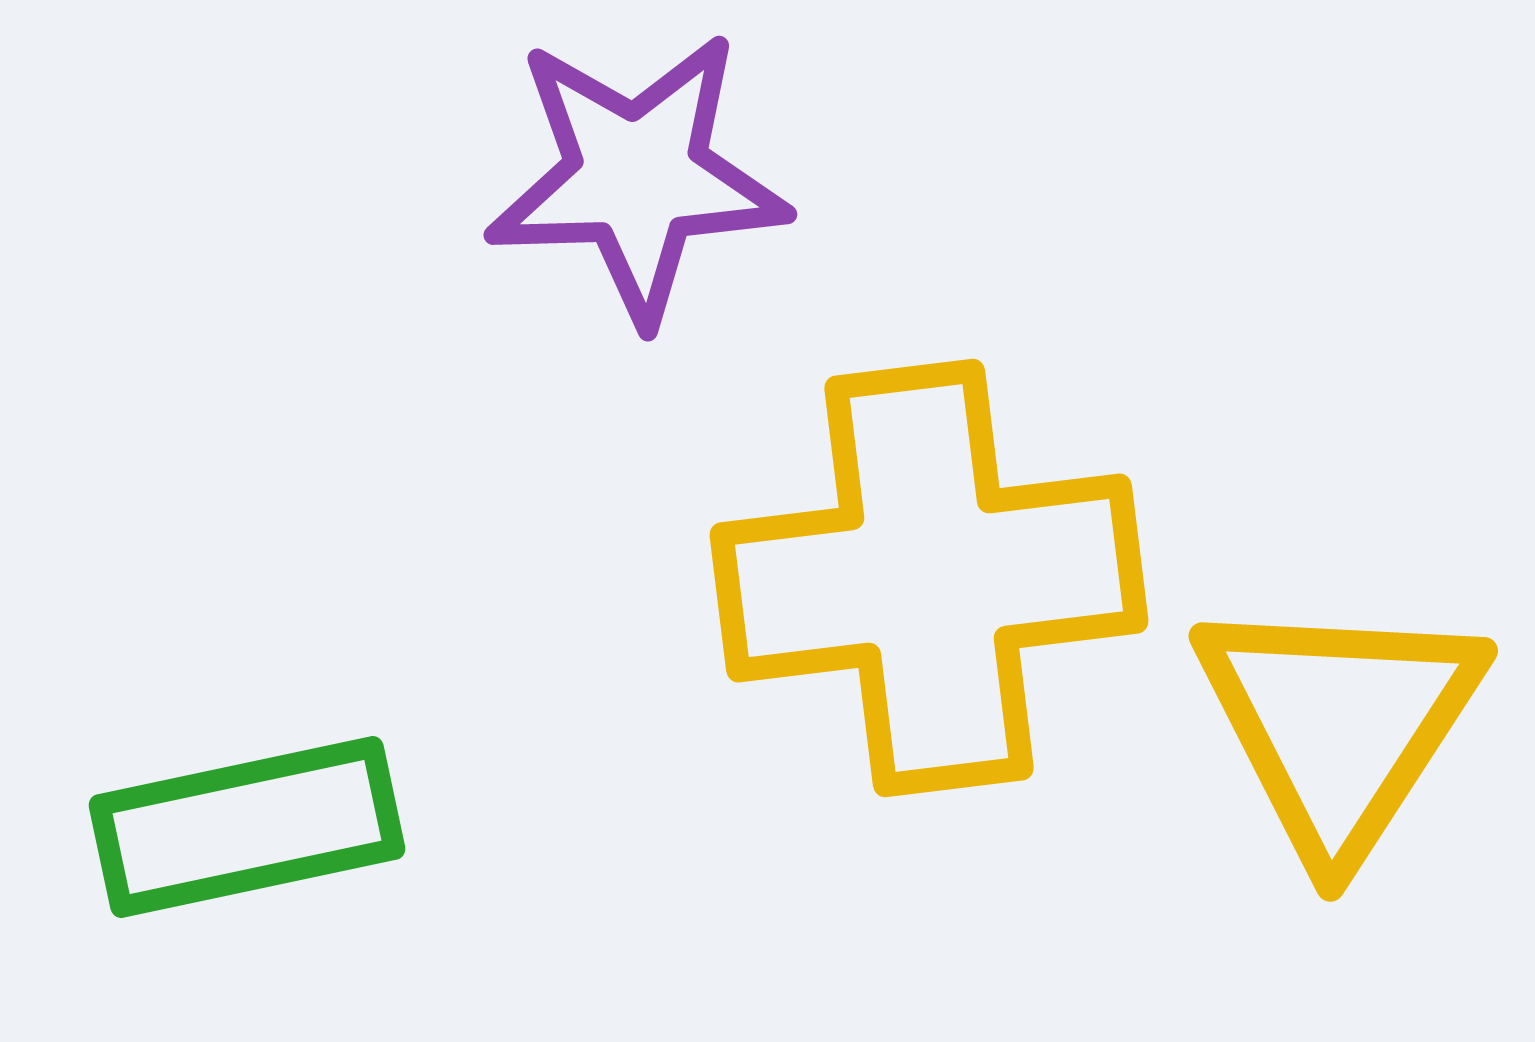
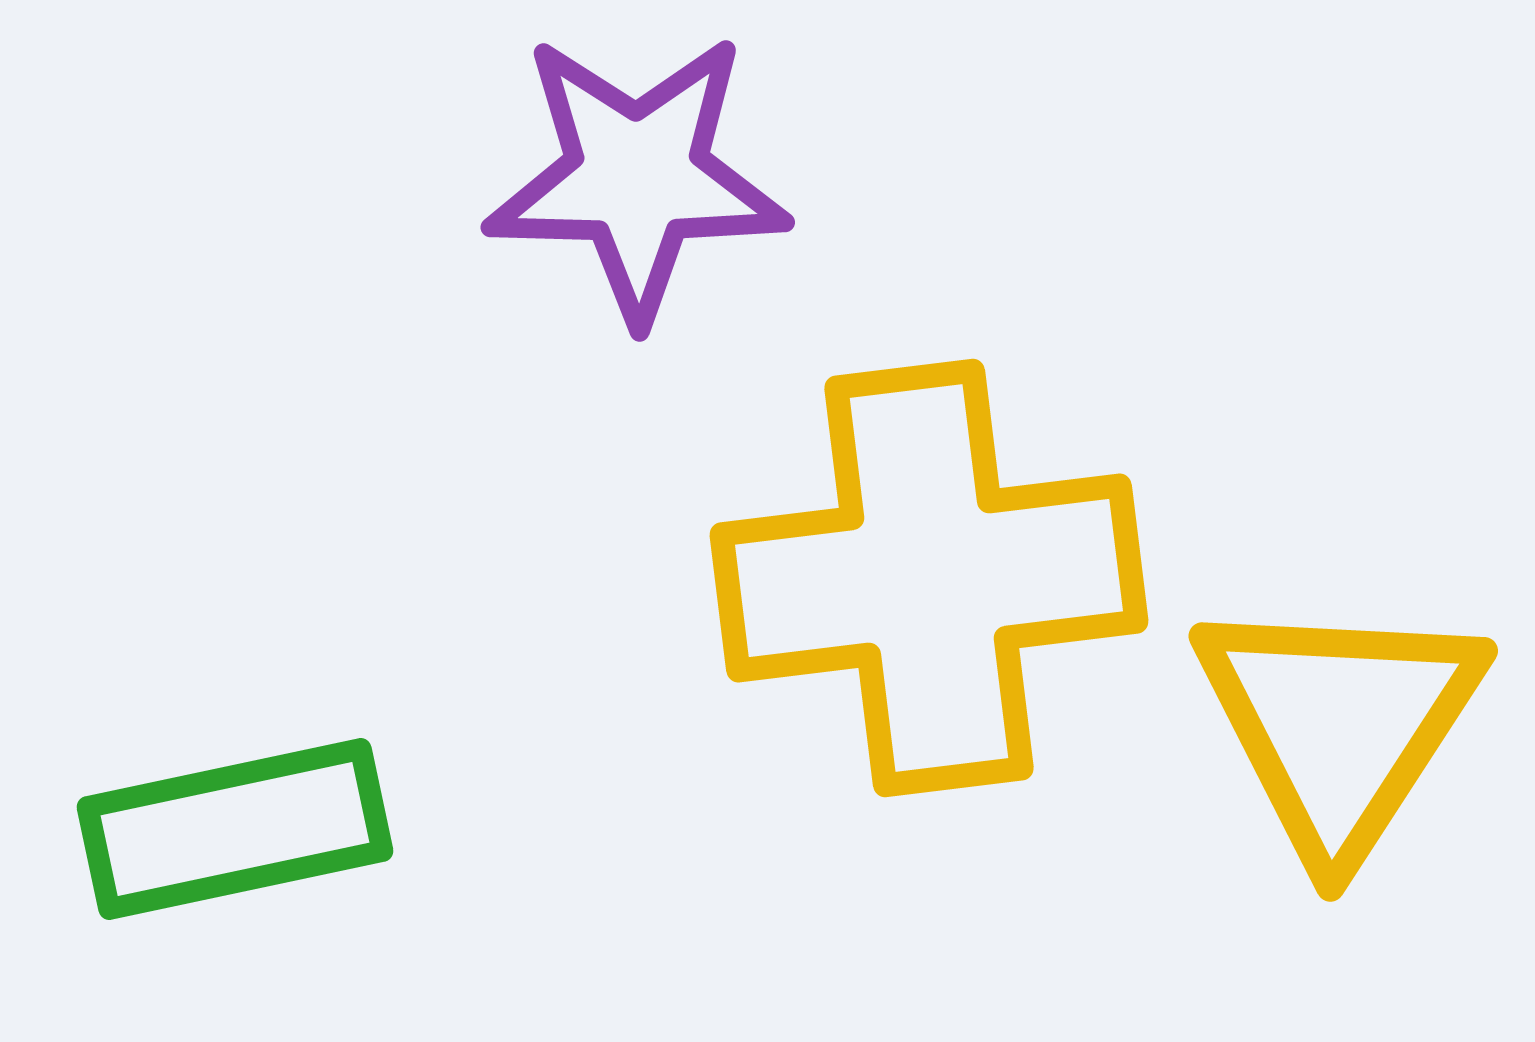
purple star: rotated 3 degrees clockwise
green rectangle: moved 12 px left, 2 px down
